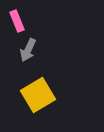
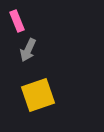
yellow square: rotated 12 degrees clockwise
